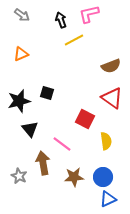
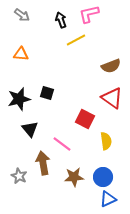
yellow line: moved 2 px right
orange triangle: rotated 28 degrees clockwise
black star: moved 2 px up
